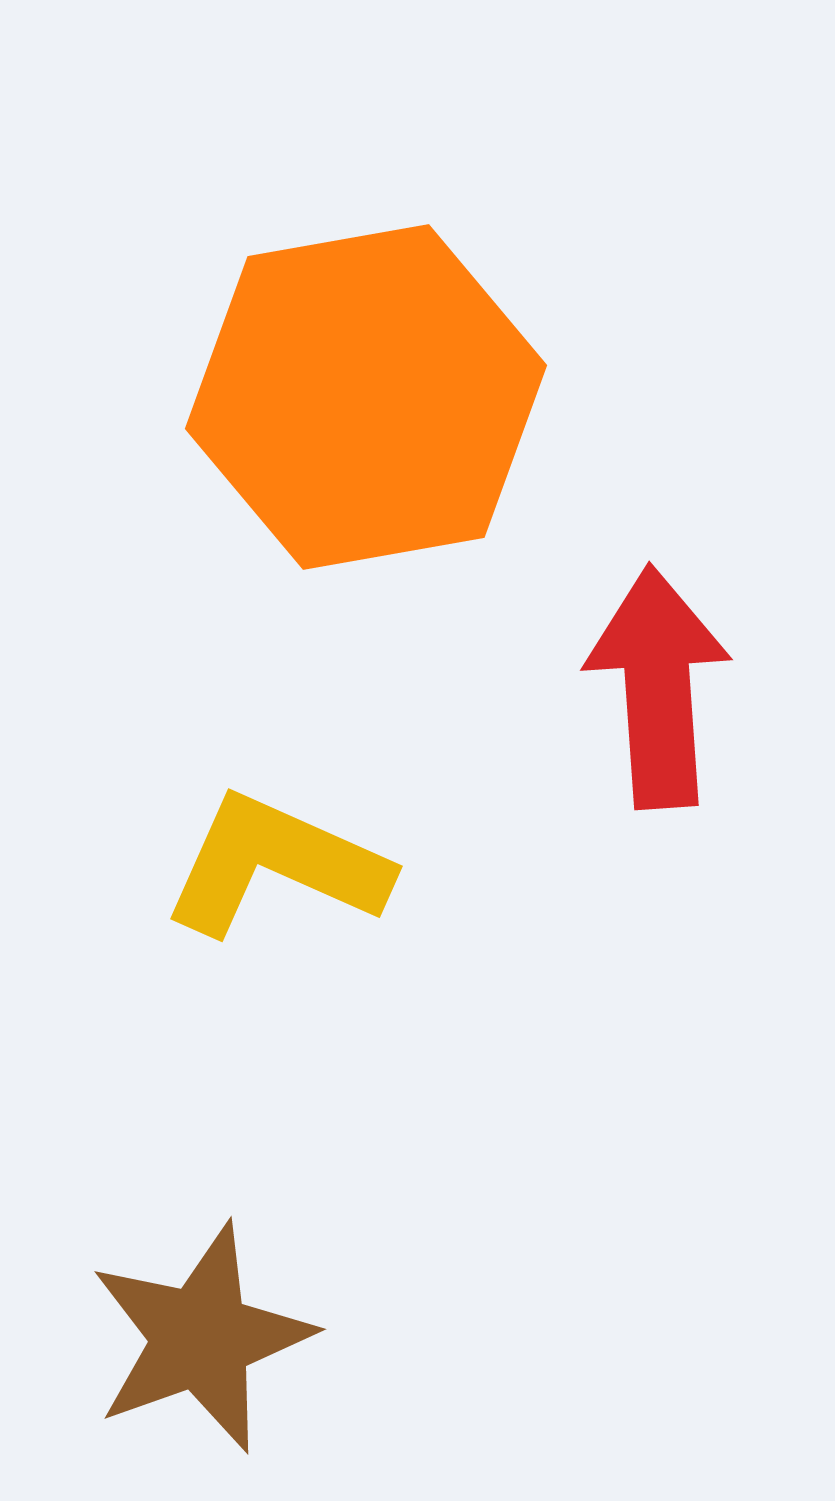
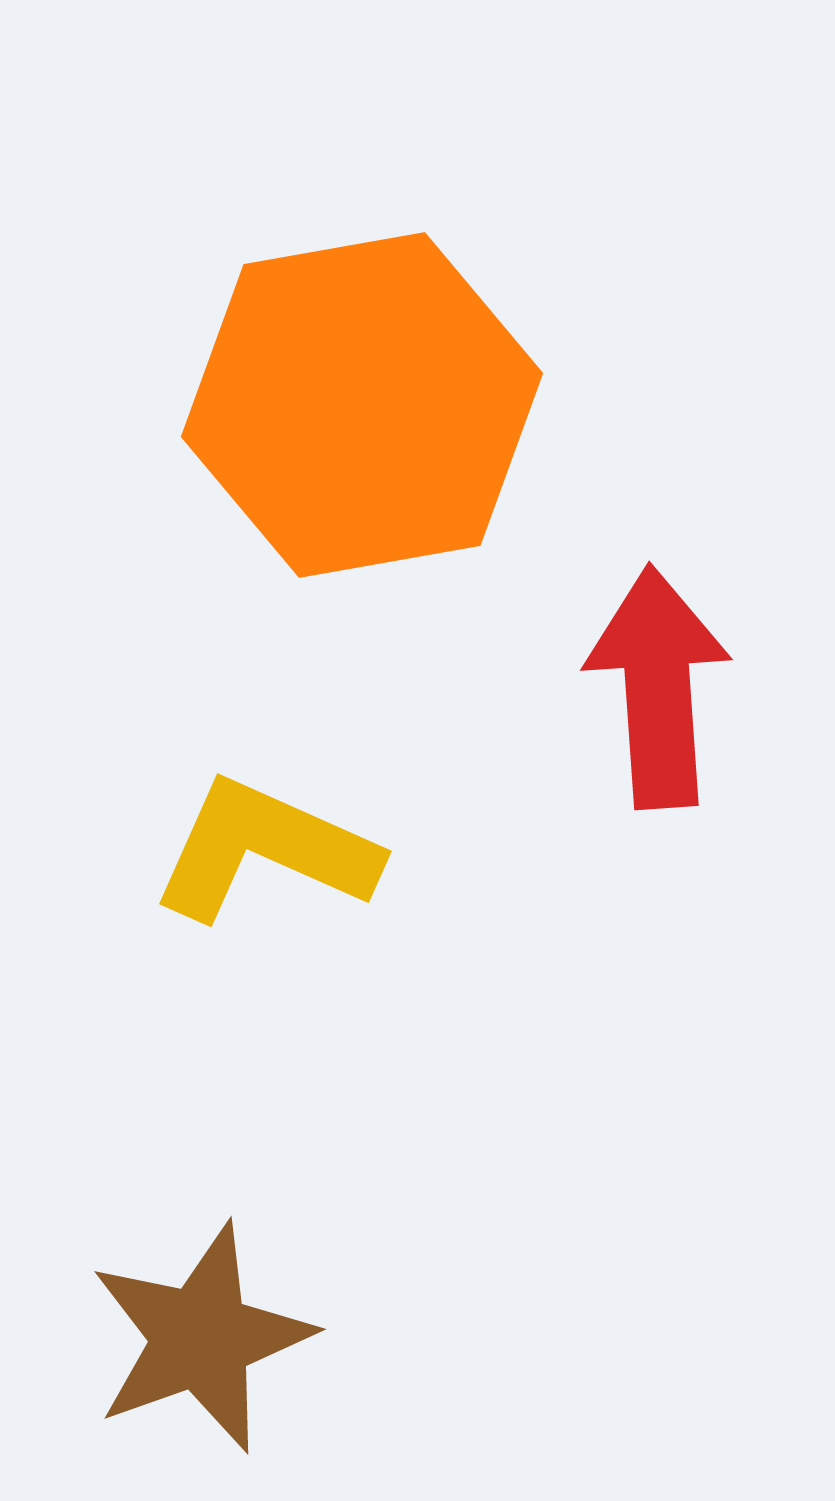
orange hexagon: moved 4 px left, 8 px down
yellow L-shape: moved 11 px left, 15 px up
